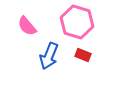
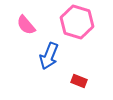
pink semicircle: moved 1 px left, 1 px up
red rectangle: moved 4 px left, 26 px down
